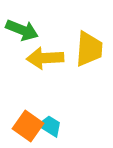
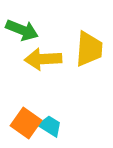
yellow arrow: moved 2 px left, 1 px down
orange square: moved 2 px left, 3 px up
